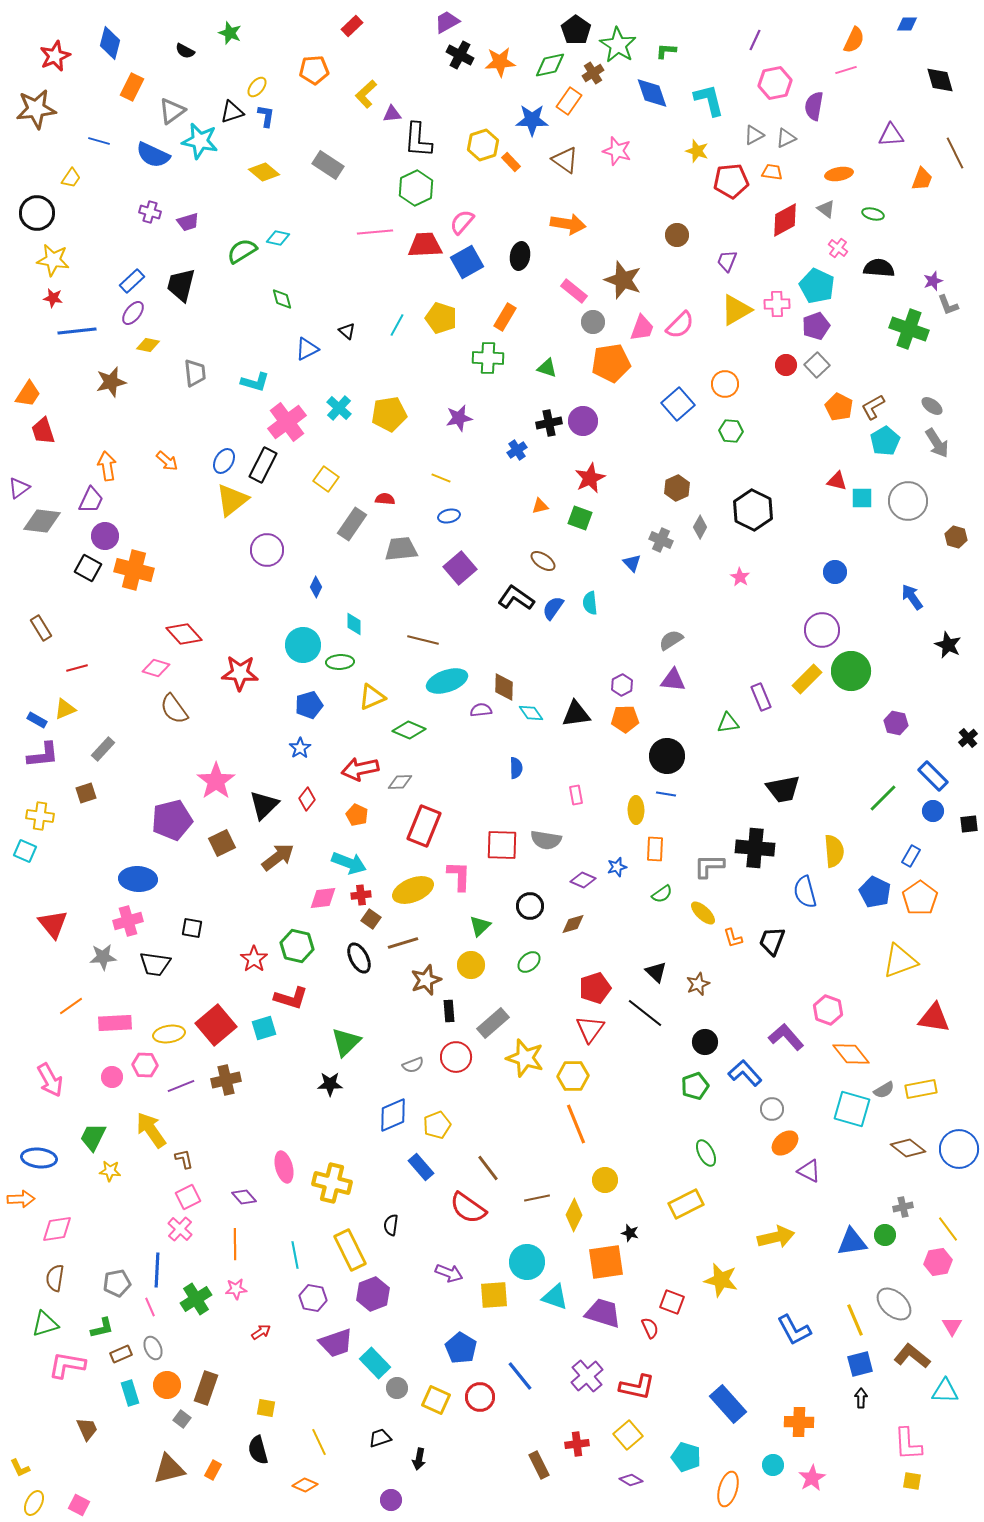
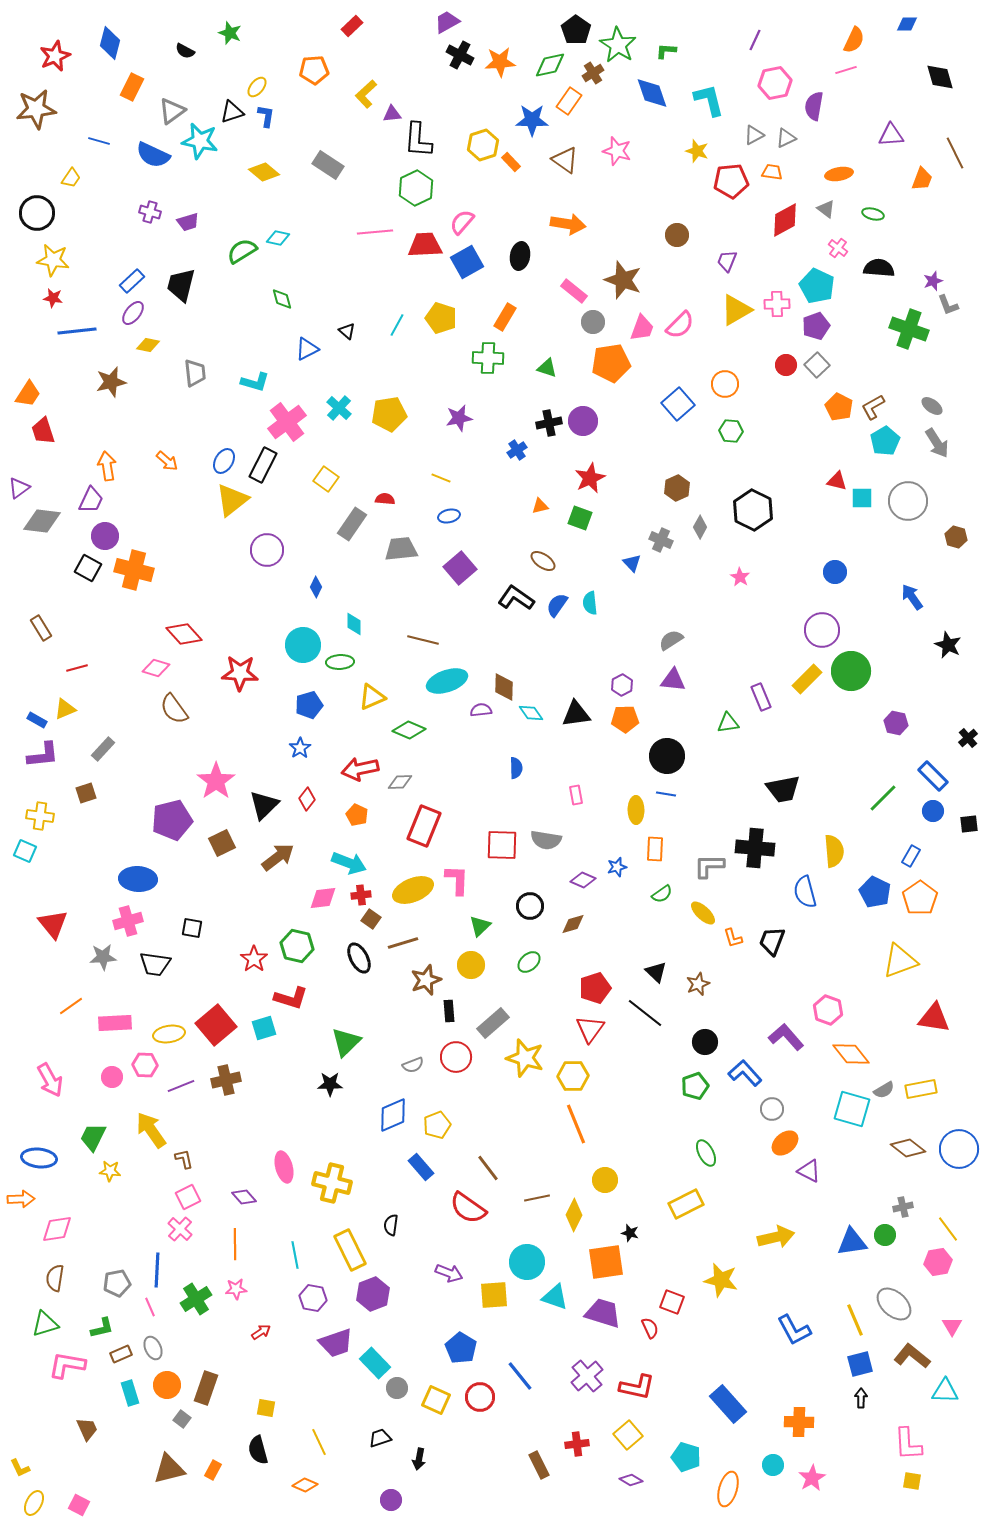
black diamond at (940, 80): moved 3 px up
blue semicircle at (553, 608): moved 4 px right, 3 px up
pink L-shape at (459, 876): moved 2 px left, 4 px down
